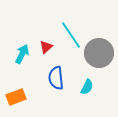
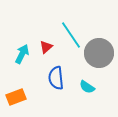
cyan semicircle: rotated 98 degrees clockwise
